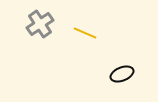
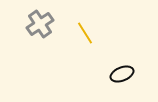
yellow line: rotated 35 degrees clockwise
